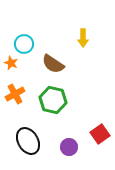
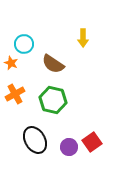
red square: moved 8 px left, 8 px down
black ellipse: moved 7 px right, 1 px up
